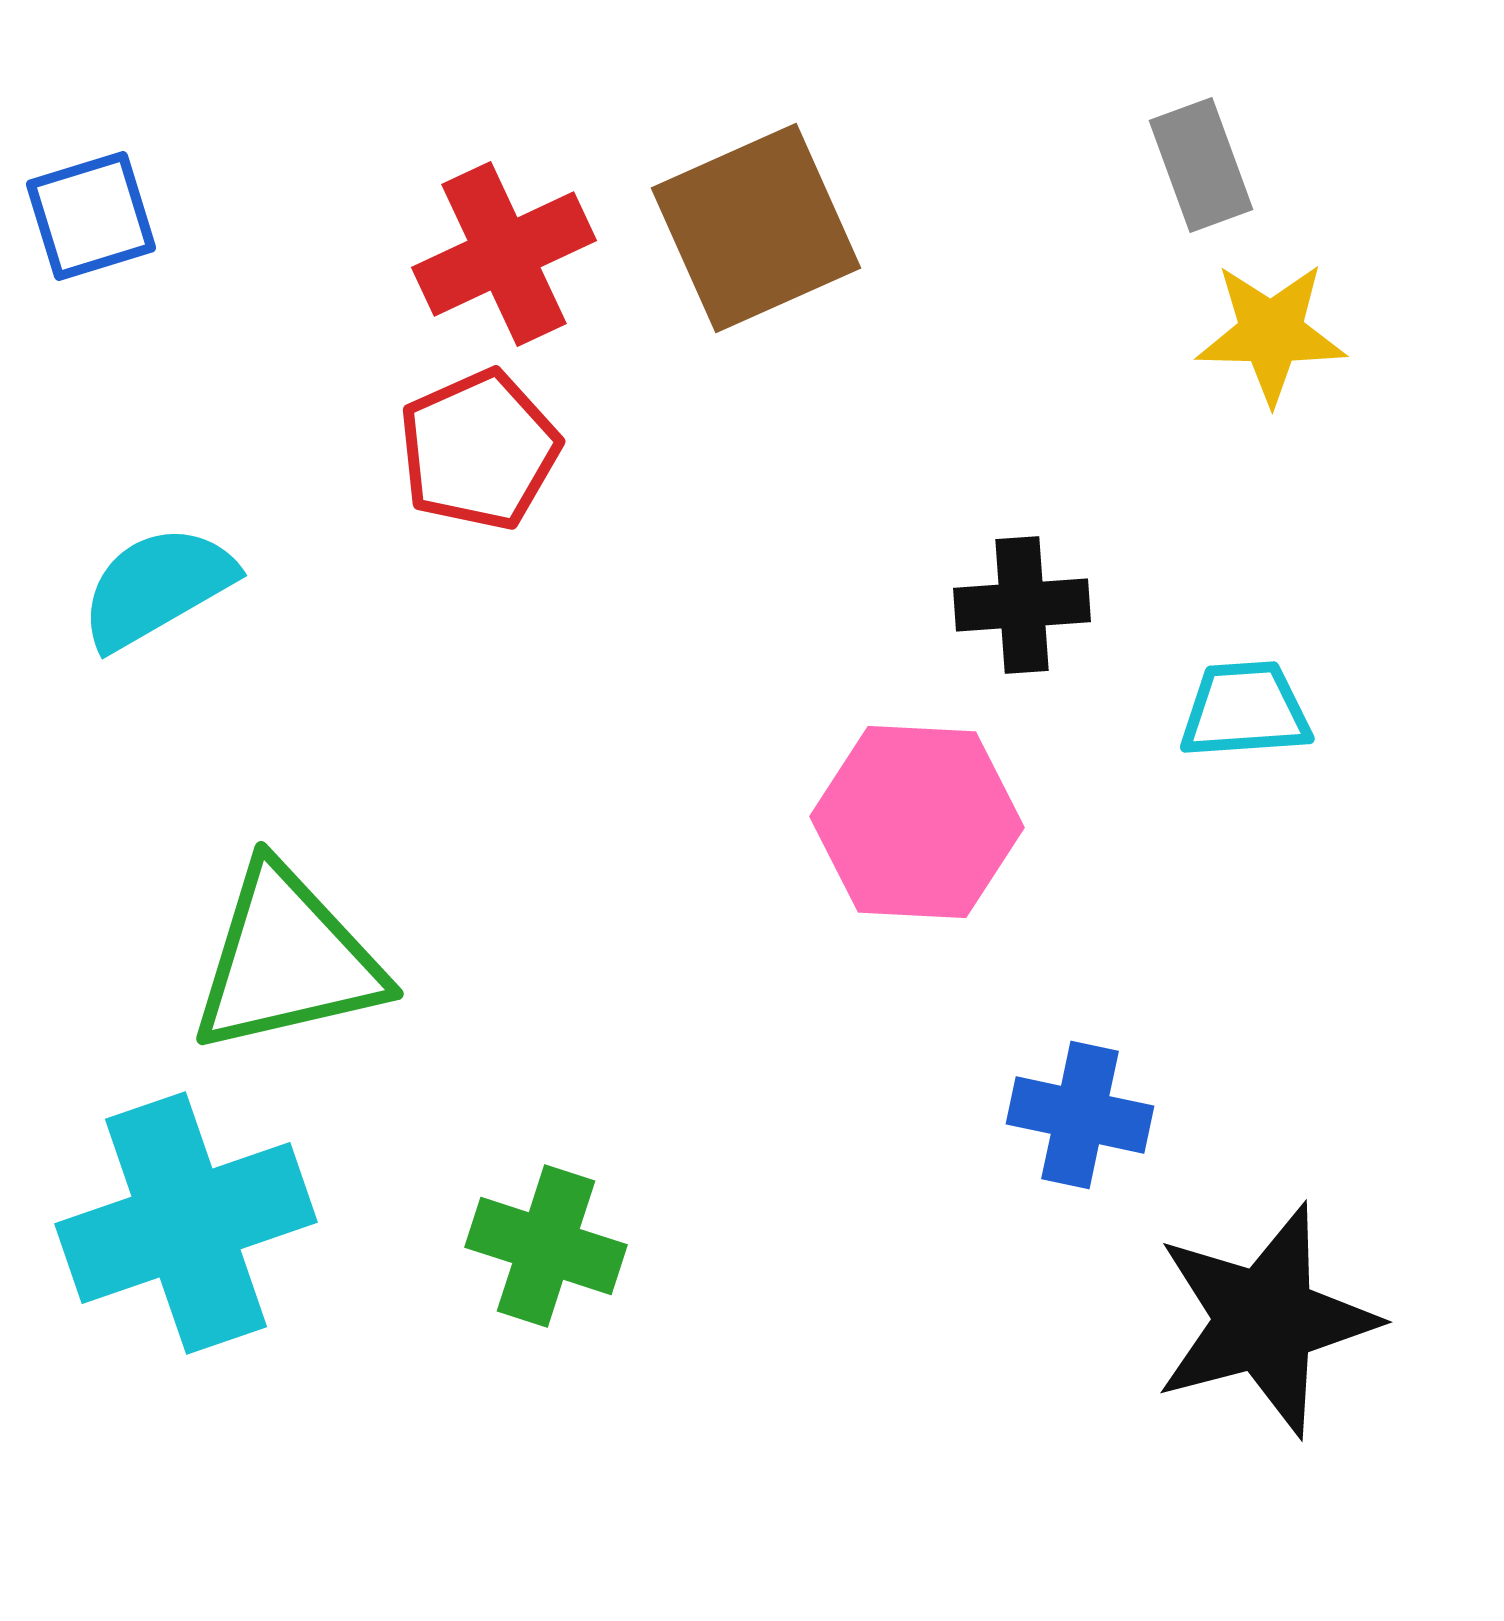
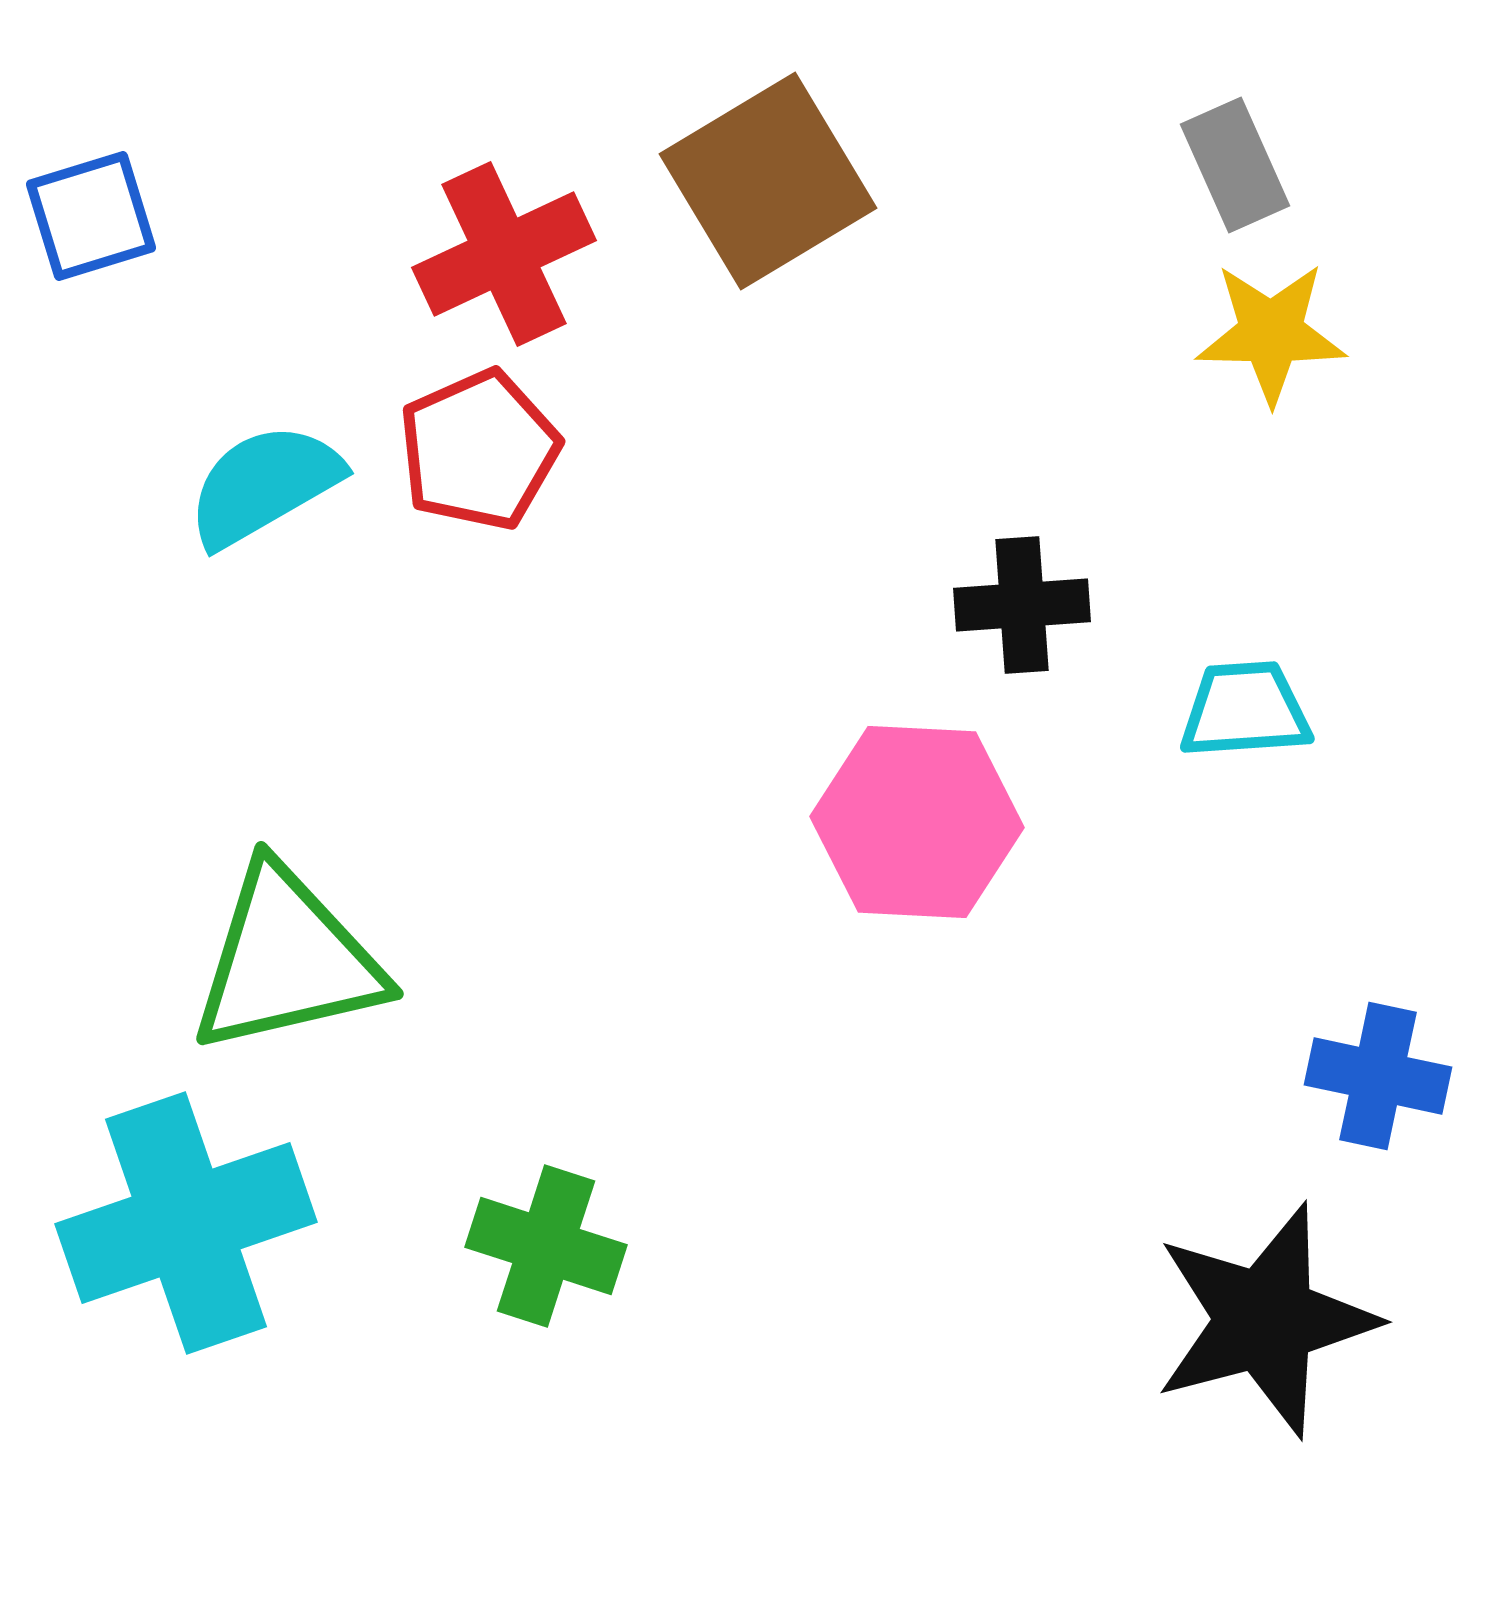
gray rectangle: moved 34 px right; rotated 4 degrees counterclockwise
brown square: moved 12 px right, 47 px up; rotated 7 degrees counterclockwise
cyan semicircle: moved 107 px right, 102 px up
blue cross: moved 298 px right, 39 px up
